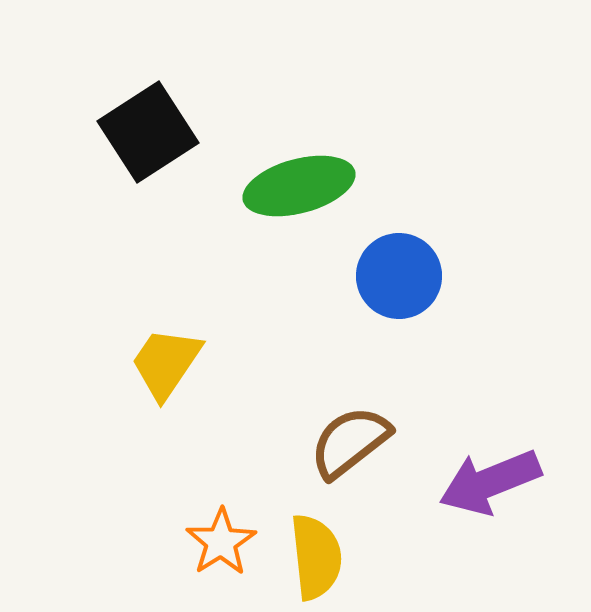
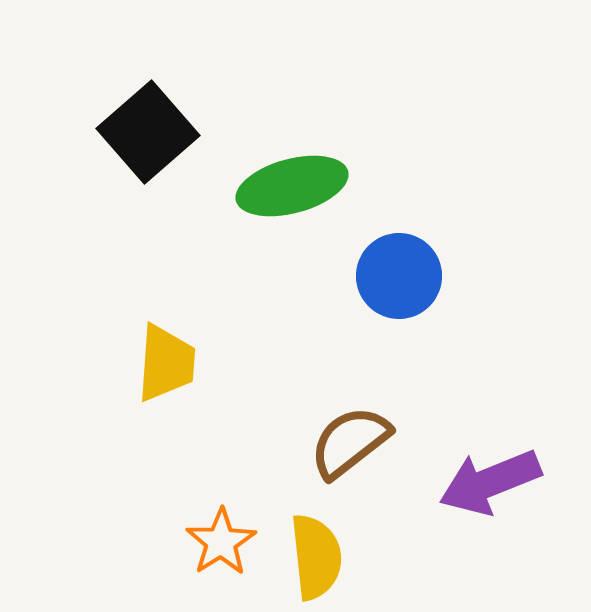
black square: rotated 8 degrees counterclockwise
green ellipse: moved 7 px left
yellow trapezoid: rotated 150 degrees clockwise
